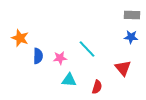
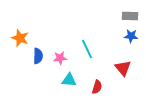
gray rectangle: moved 2 px left, 1 px down
blue star: moved 1 px up
cyan line: rotated 18 degrees clockwise
